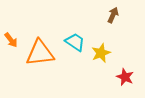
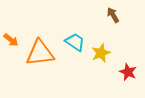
brown arrow: rotated 56 degrees counterclockwise
orange arrow: rotated 14 degrees counterclockwise
red star: moved 3 px right, 5 px up
